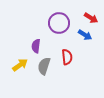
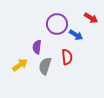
purple circle: moved 2 px left, 1 px down
blue arrow: moved 9 px left
purple semicircle: moved 1 px right, 1 px down
gray semicircle: moved 1 px right
